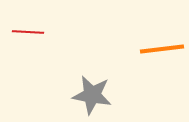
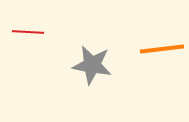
gray star: moved 30 px up
